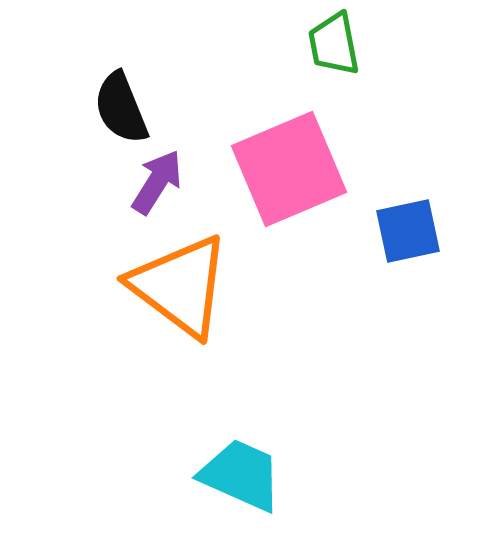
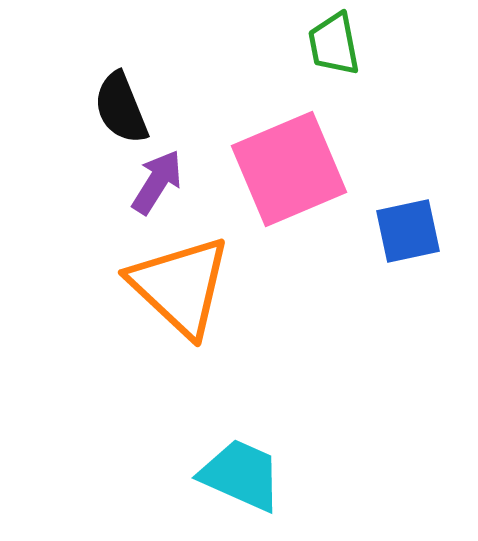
orange triangle: rotated 6 degrees clockwise
